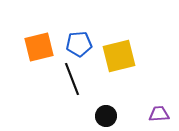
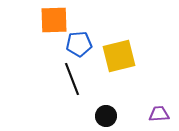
orange square: moved 15 px right, 27 px up; rotated 12 degrees clockwise
